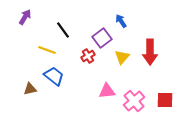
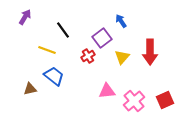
red square: rotated 24 degrees counterclockwise
